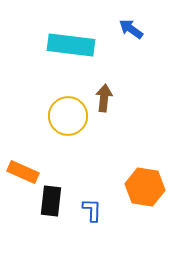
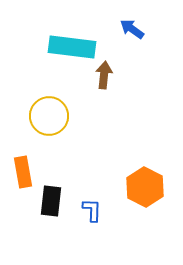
blue arrow: moved 1 px right
cyan rectangle: moved 1 px right, 2 px down
brown arrow: moved 23 px up
yellow circle: moved 19 px left
orange rectangle: rotated 56 degrees clockwise
orange hexagon: rotated 18 degrees clockwise
